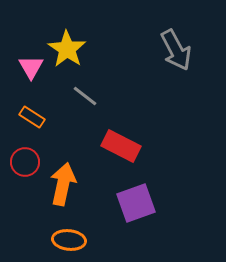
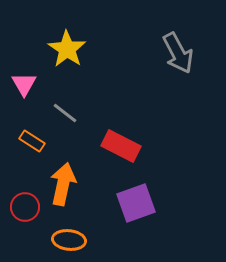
gray arrow: moved 2 px right, 3 px down
pink triangle: moved 7 px left, 17 px down
gray line: moved 20 px left, 17 px down
orange rectangle: moved 24 px down
red circle: moved 45 px down
